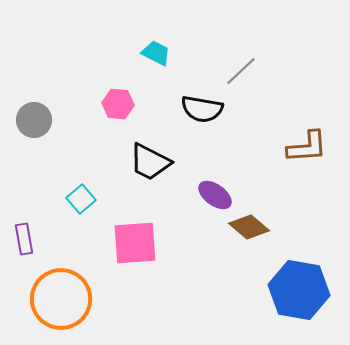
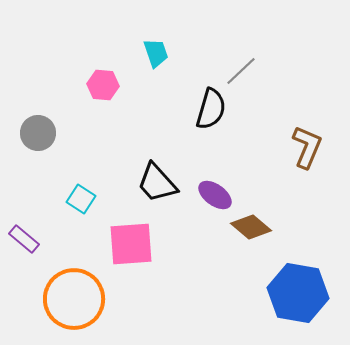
cyan trapezoid: rotated 44 degrees clockwise
pink hexagon: moved 15 px left, 19 px up
black semicircle: moved 9 px right; rotated 84 degrees counterclockwise
gray circle: moved 4 px right, 13 px down
brown L-shape: rotated 63 degrees counterclockwise
black trapezoid: moved 7 px right, 21 px down; rotated 21 degrees clockwise
cyan square: rotated 16 degrees counterclockwise
brown diamond: moved 2 px right
purple rectangle: rotated 40 degrees counterclockwise
pink square: moved 4 px left, 1 px down
blue hexagon: moved 1 px left, 3 px down
orange circle: moved 13 px right
